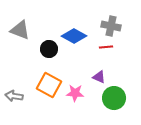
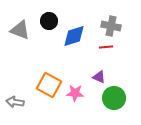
blue diamond: rotated 45 degrees counterclockwise
black circle: moved 28 px up
gray arrow: moved 1 px right, 6 px down
